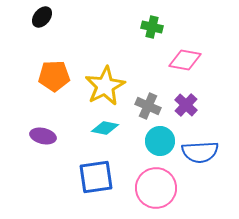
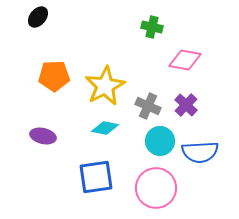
black ellipse: moved 4 px left
